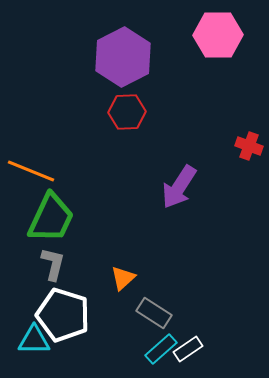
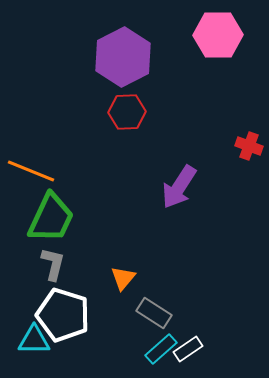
orange triangle: rotated 8 degrees counterclockwise
